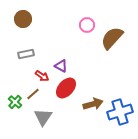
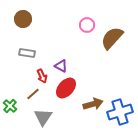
gray rectangle: moved 1 px right, 1 px up; rotated 21 degrees clockwise
red arrow: rotated 32 degrees clockwise
green cross: moved 5 px left, 4 px down
